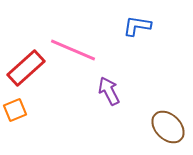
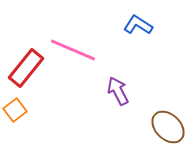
blue L-shape: moved 1 px right, 1 px up; rotated 24 degrees clockwise
red rectangle: rotated 9 degrees counterclockwise
purple arrow: moved 9 px right
orange square: rotated 15 degrees counterclockwise
